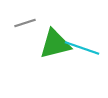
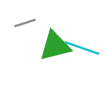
green triangle: moved 2 px down
